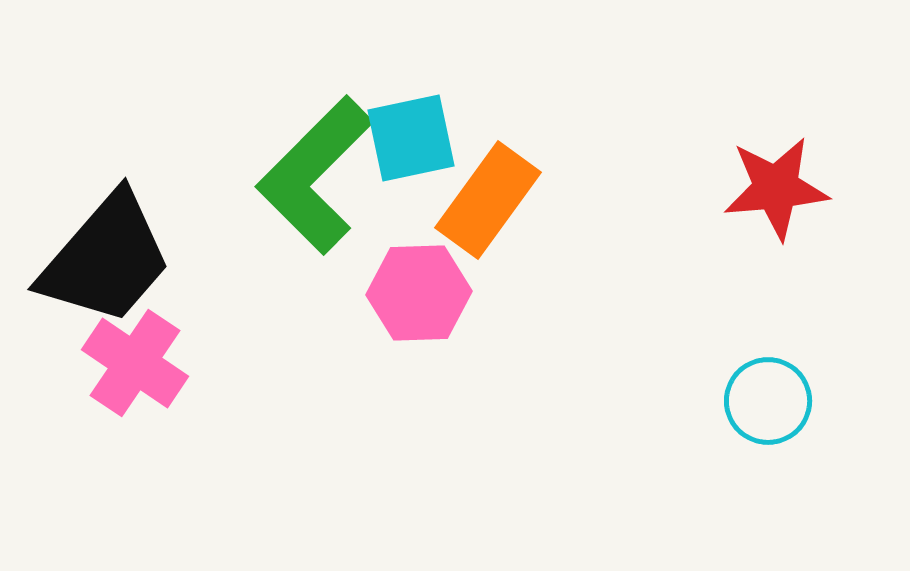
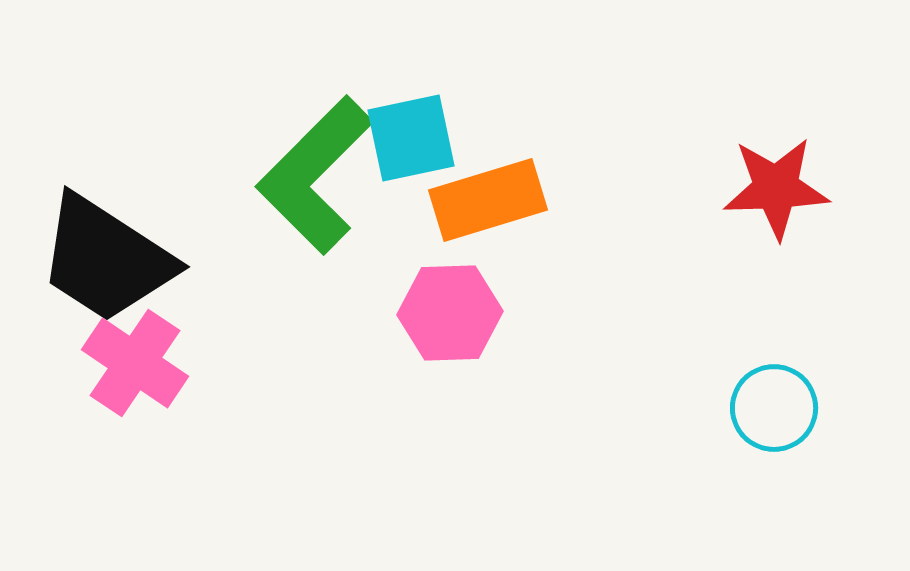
red star: rotated 3 degrees clockwise
orange rectangle: rotated 37 degrees clockwise
black trapezoid: rotated 82 degrees clockwise
pink hexagon: moved 31 px right, 20 px down
cyan circle: moved 6 px right, 7 px down
